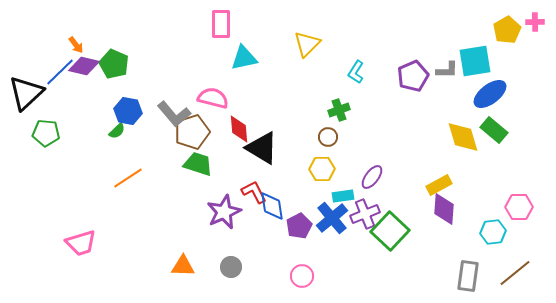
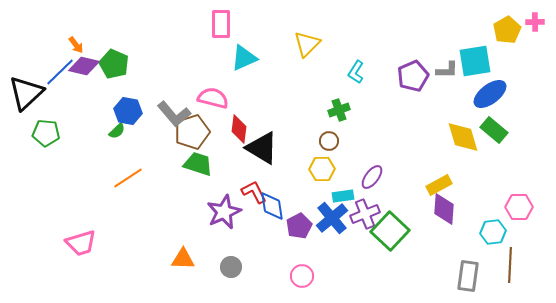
cyan triangle at (244, 58): rotated 12 degrees counterclockwise
red diamond at (239, 129): rotated 12 degrees clockwise
brown circle at (328, 137): moved 1 px right, 4 px down
orange triangle at (183, 266): moved 7 px up
brown line at (515, 273): moved 5 px left, 8 px up; rotated 48 degrees counterclockwise
